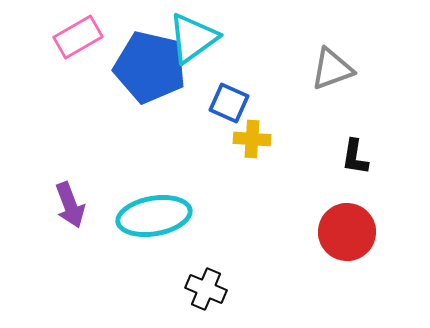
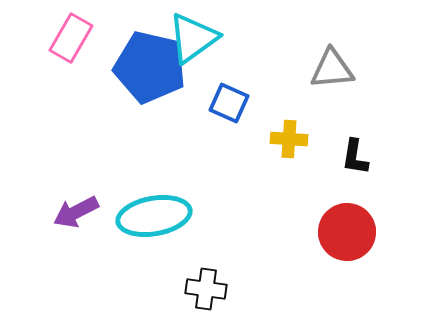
pink rectangle: moved 7 px left, 1 px down; rotated 30 degrees counterclockwise
gray triangle: rotated 15 degrees clockwise
yellow cross: moved 37 px right
purple arrow: moved 6 px right, 7 px down; rotated 84 degrees clockwise
black cross: rotated 15 degrees counterclockwise
